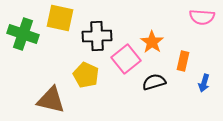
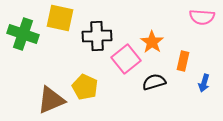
yellow pentagon: moved 1 px left, 12 px down
brown triangle: rotated 36 degrees counterclockwise
